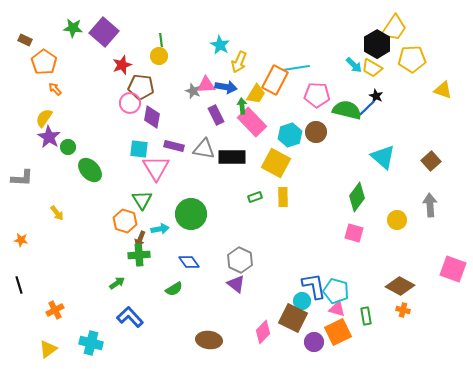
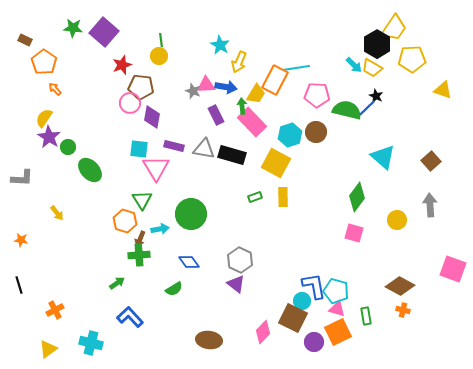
black rectangle at (232, 157): moved 2 px up; rotated 16 degrees clockwise
